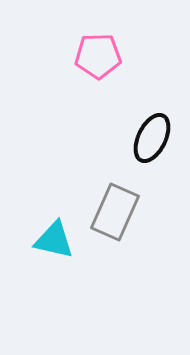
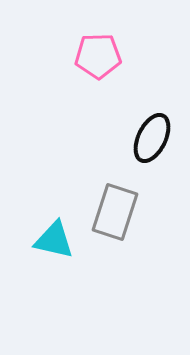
gray rectangle: rotated 6 degrees counterclockwise
